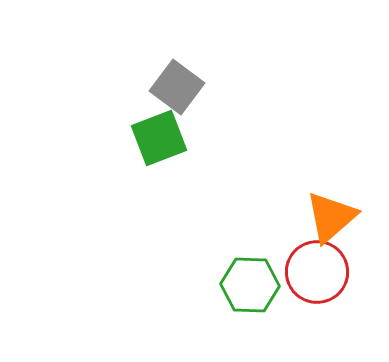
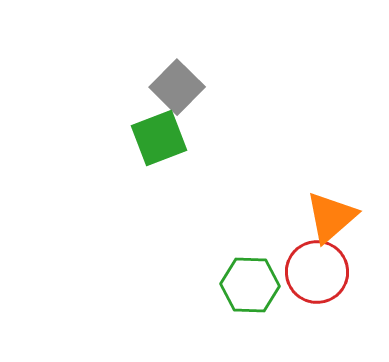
gray square: rotated 8 degrees clockwise
